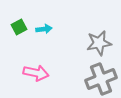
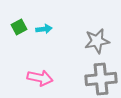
gray star: moved 2 px left, 2 px up
pink arrow: moved 4 px right, 5 px down
gray cross: rotated 16 degrees clockwise
